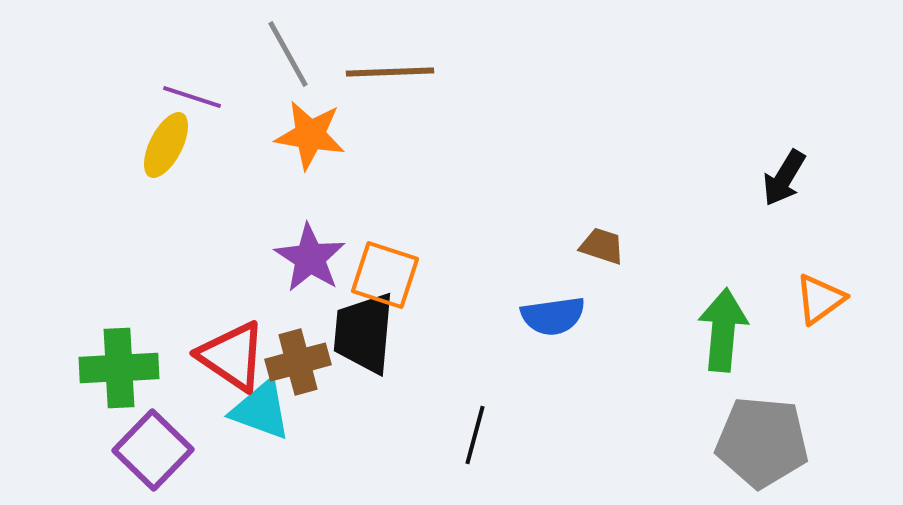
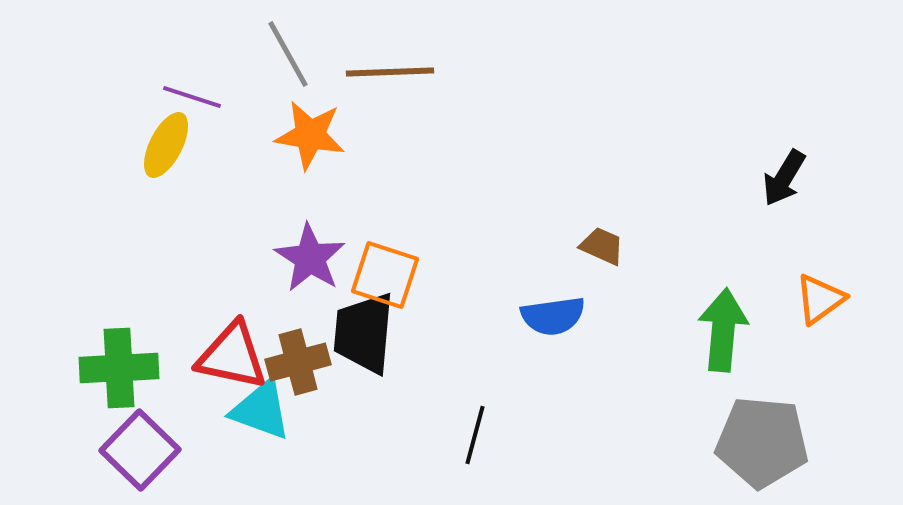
brown trapezoid: rotated 6 degrees clockwise
red triangle: rotated 22 degrees counterclockwise
purple square: moved 13 px left
